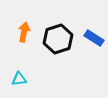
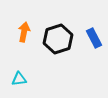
blue rectangle: rotated 30 degrees clockwise
